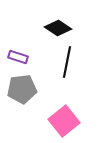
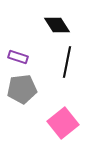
black diamond: moved 1 px left, 3 px up; rotated 24 degrees clockwise
pink square: moved 1 px left, 2 px down
